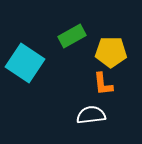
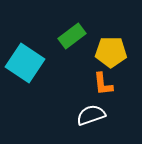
green rectangle: rotated 8 degrees counterclockwise
white semicircle: rotated 12 degrees counterclockwise
